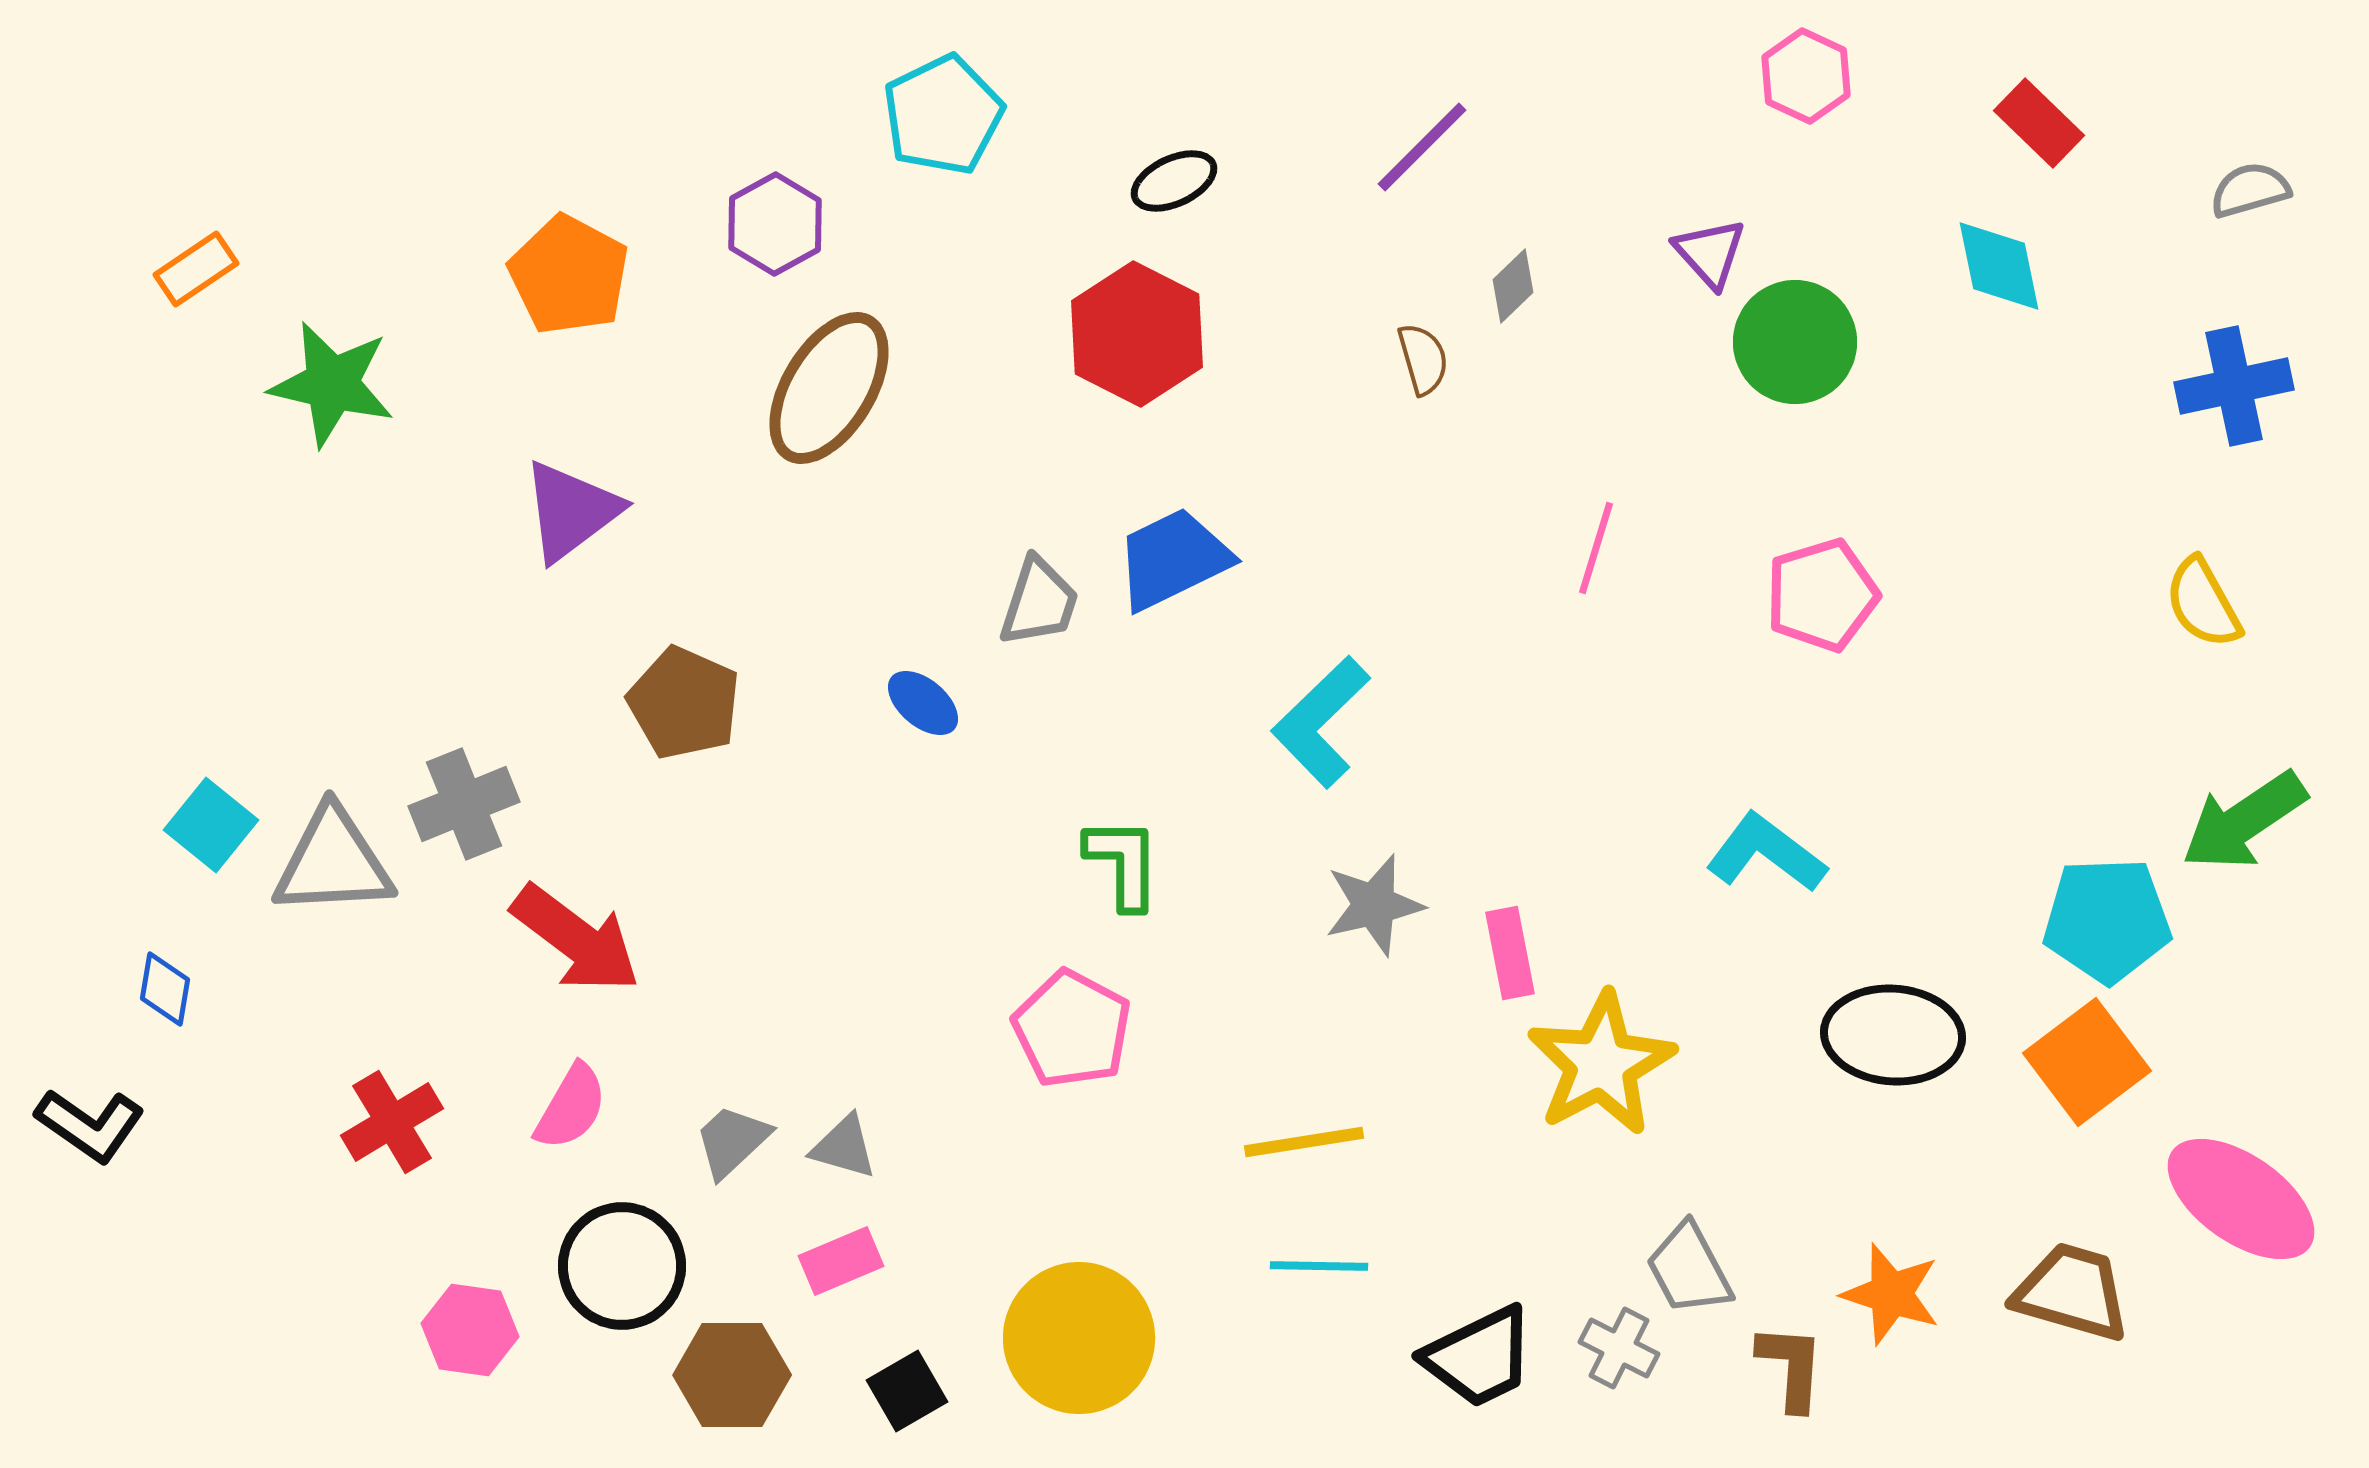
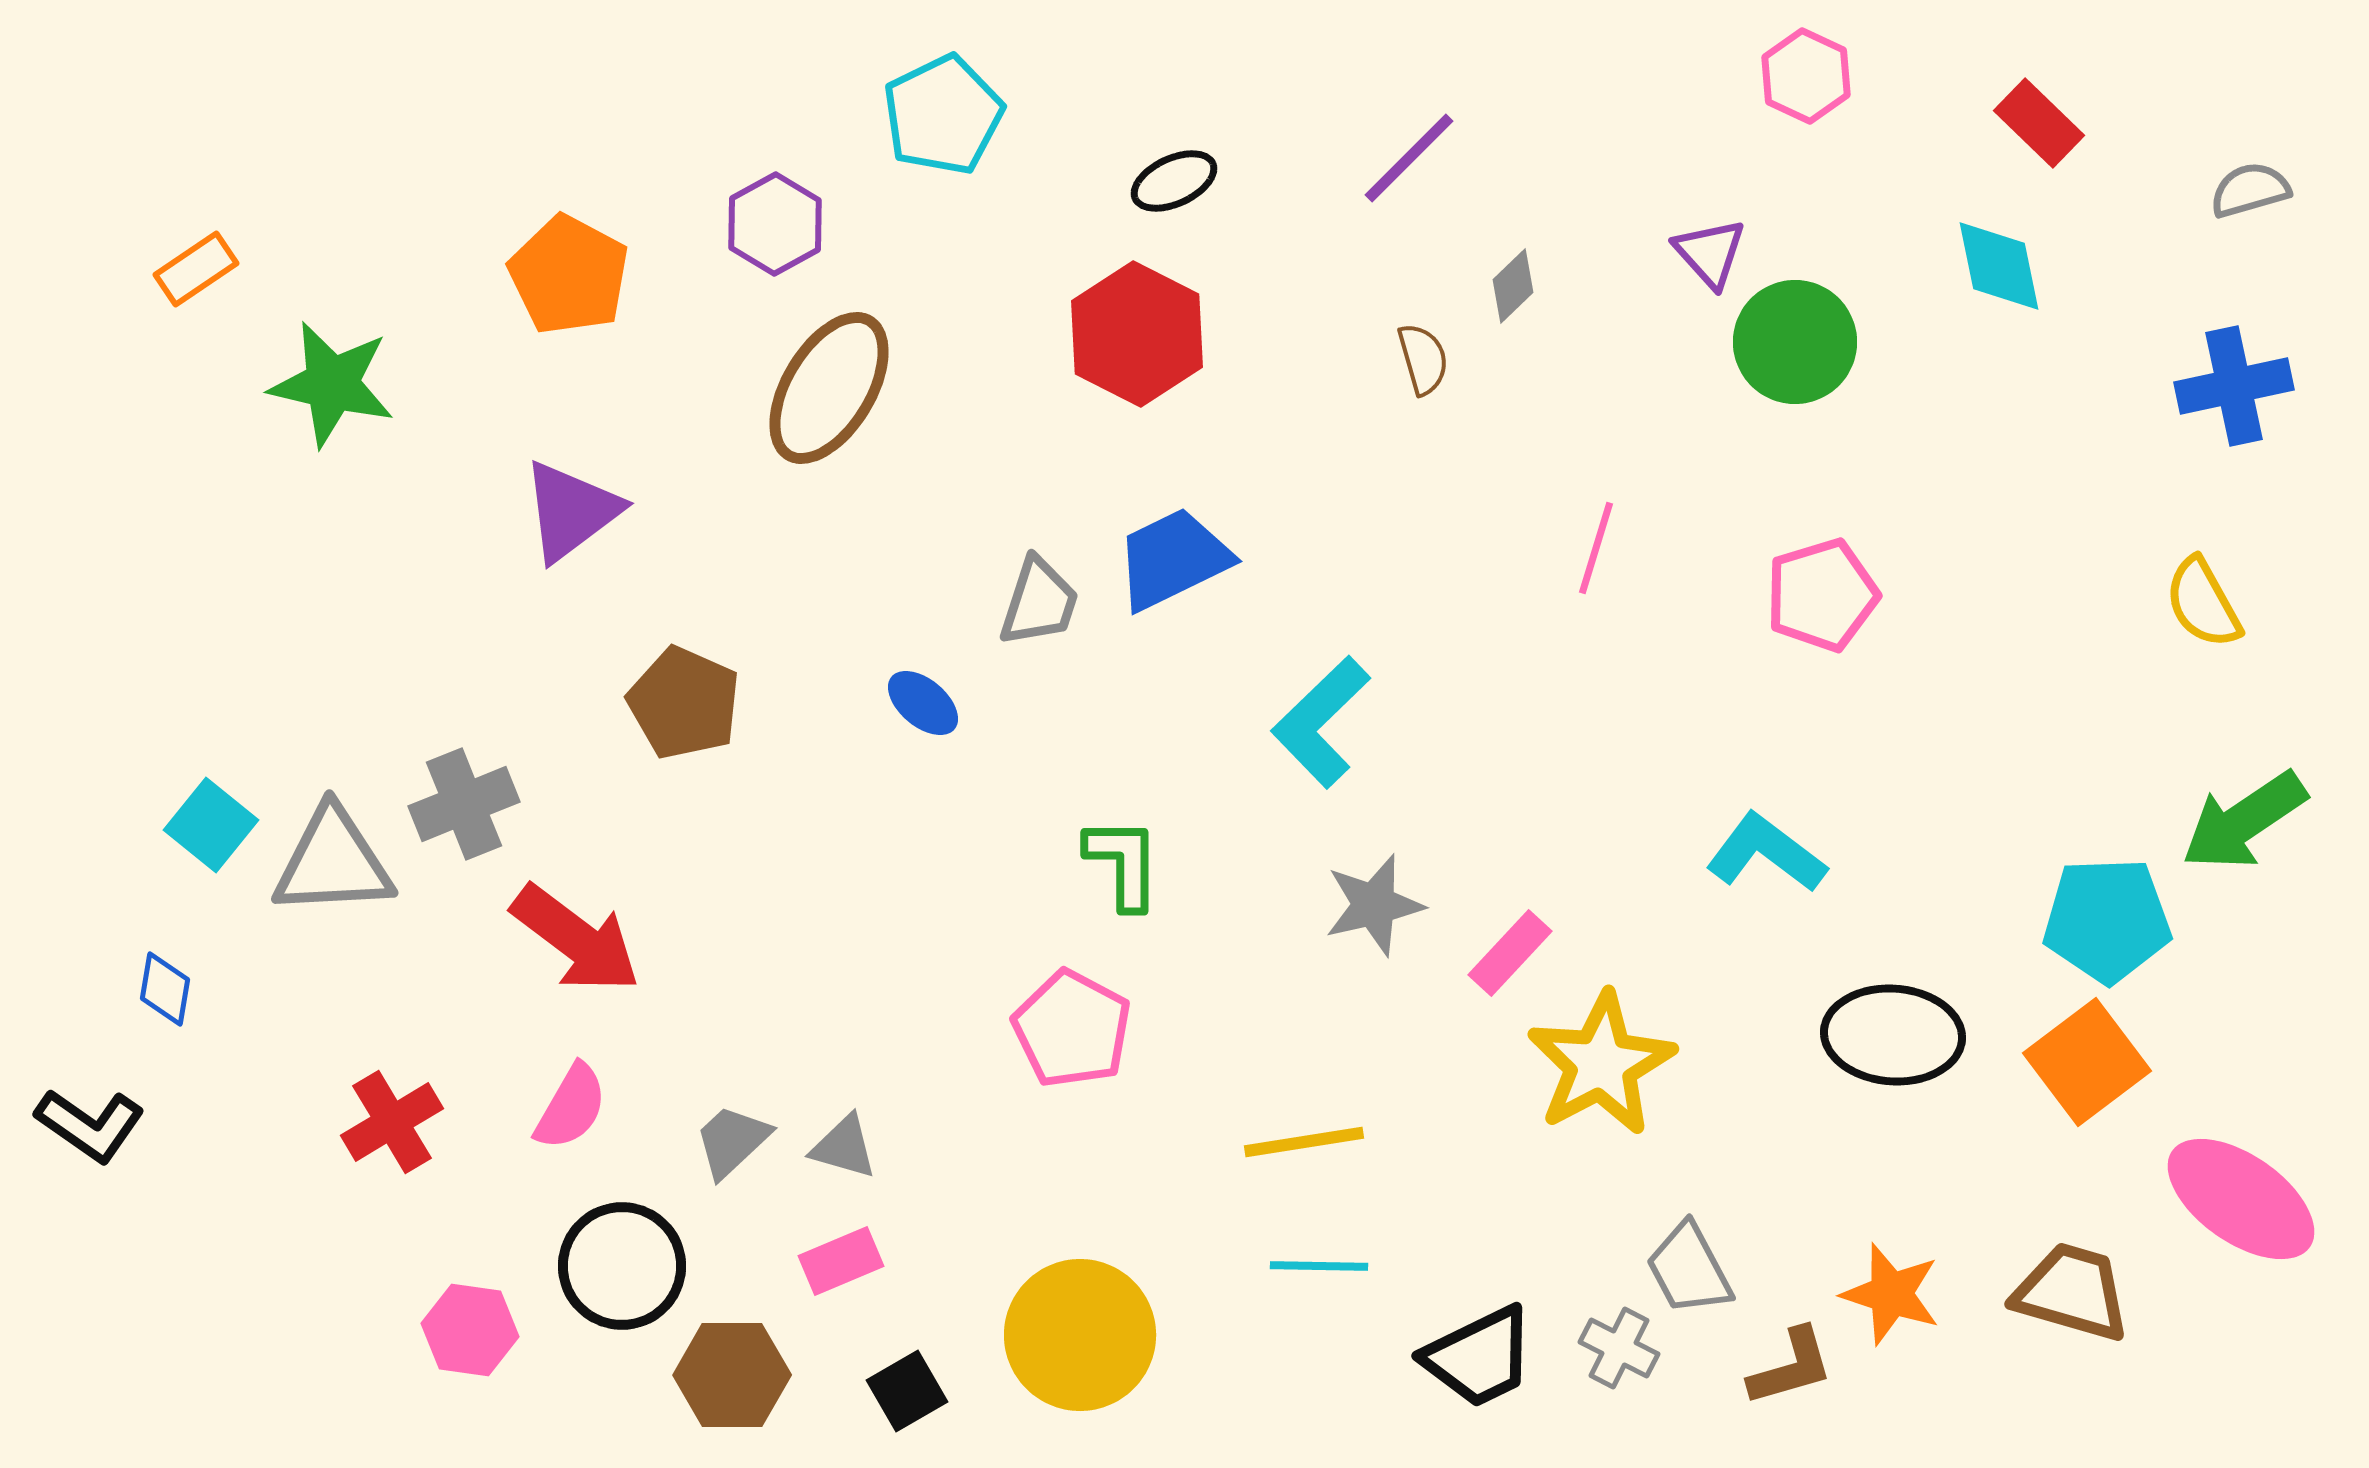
purple line at (1422, 147): moved 13 px left, 11 px down
pink rectangle at (1510, 953): rotated 54 degrees clockwise
yellow circle at (1079, 1338): moved 1 px right, 3 px up
brown L-shape at (1791, 1367): rotated 70 degrees clockwise
